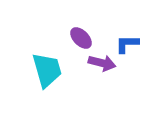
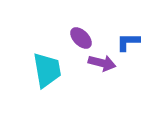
blue L-shape: moved 1 px right, 2 px up
cyan trapezoid: rotated 6 degrees clockwise
